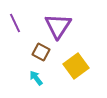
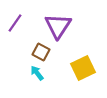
purple line: rotated 60 degrees clockwise
yellow square: moved 7 px right, 2 px down; rotated 10 degrees clockwise
cyan arrow: moved 1 px right, 5 px up
